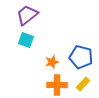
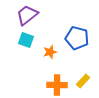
blue pentagon: moved 4 px left, 19 px up
orange star: moved 2 px left, 10 px up
yellow rectangle: moved 3 px up
